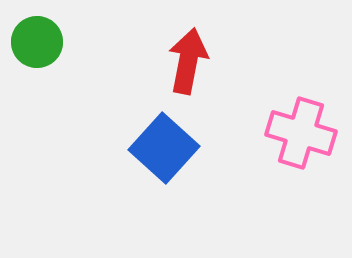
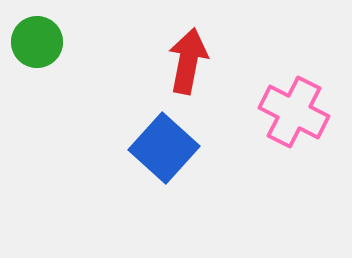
pink cross: moved 7 px left, 21 px up; rotated 10 degrees clockwise
